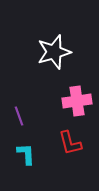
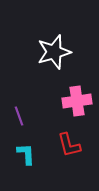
red L-shape: moved 1 px left, 2 px down
